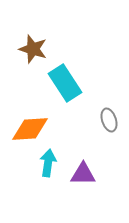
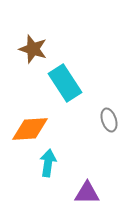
purple triangle: moved 4 px right, 19 px down
